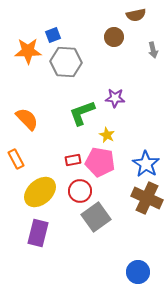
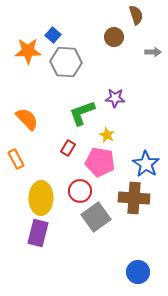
brown semicircle: rotated 96 degrees counterclockwise
blue square: rotated 28 degrees counterclockwise
gray arrow: moved 2 px down; rotated 77 degrees counterclockwise
red rectangle: moved 5 px left, 12 px up; rotated 49 degrees counterclockwise
yellow ellipse: moved 1 px right, 6 px down; rotated 48 degrees counterclockwise
brown cross: moved 13 px left; rotated 20 degrees counterclockwise
